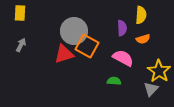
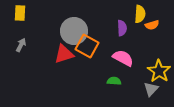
yellow semicircle: moved 1 px left, 1 px up
orange semicircle: moved 9 px right, 14 px up
